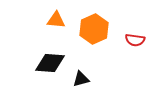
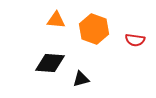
orange hexagon: rotated 16 degrees counterclockwise
